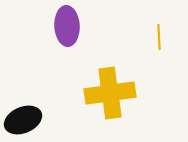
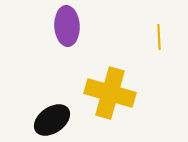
yellow cross: rotated 24 degrees clockwise
black ellipse: moved 29 px right; rotated 12 degrees counterclockwise
